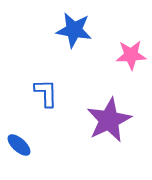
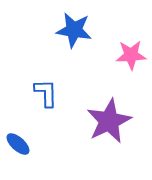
purple star: moved 1 px down
blue ellipse: moved 1 px left, 1 px up
